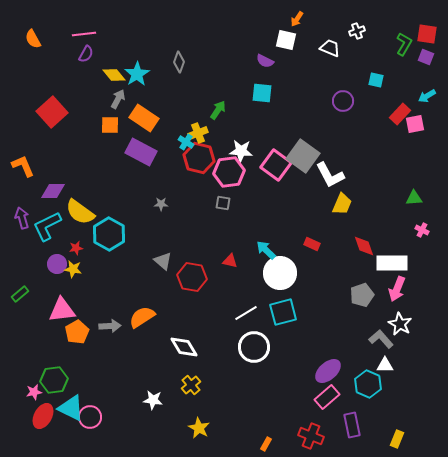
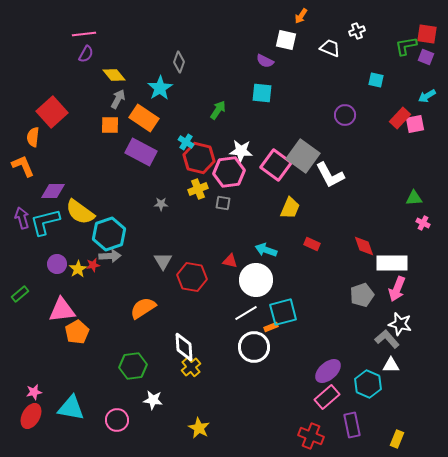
orange arrow at (297, 19): moved 4 px right, 3 px up
orange semicircle at (33, 39): moved 98 px down; rotated 36 degrees clockwise
green L-shape at (404, 44): moved 2 px right, 2 px down; rotated 130 degrees counterclockwise
cyan star at (137, 74): moved 23 px right, 14 px down
purple circle at (343, 101): moved 2 px right, 14 px down
red rectangle at (400, 114): moved 4 px down
yellow cross at (198, 133): moved 56 px down
yellow trapezoid at (342, 204): moved 52 px left, 4 px down
cyan L-shape at (47, 226): moved 2 px left, 4 px up; rotated 12 degrees clockwise
pink cross at (422, 230): moved 1 px right, 7 px up
cyan hexagon at (109, 234): rotated 12 degrees clockwise
red star at (76, 248): moved 17 px right, 17 px down
cyan arrow at (266, 250): rotated 25 degrees counterclockwise
gray triangle at (163, 261): rotated 18 degrees clockwise
yellow star at (73, 269): moved 5 px right; rotated 30 degrees clockwise
white circle at (280, 273): moved 24 px left, 7 px down
orange semicircle at (142, 317): moved 1 px right, 9 px up
white star at (400, 324): rotated 15 degrees counterclockwise
gray arrow at (110, 326): moved 70 px up
gray L-shape at (381, 339): moved 6 px right
white diamond at (184, 347): rotated 28 degrees clockwise
white triangle at (385, 365): moved 6 px right
green hexagon at (54, 380): moved 79 px right, 14 px up
yellow cross at (191, 385): moved 18 px up
cyan triangle at (71, 408): rotated 16 degrees counterclockwise
red ellipse at (43, 416): moved 12 px left
pink circle at (90, 417): moved 27 px right, 3 px down
orange rectangle at (266, 444): moved 5 px right, 117 px up; rotated 40 degrees clockwise
